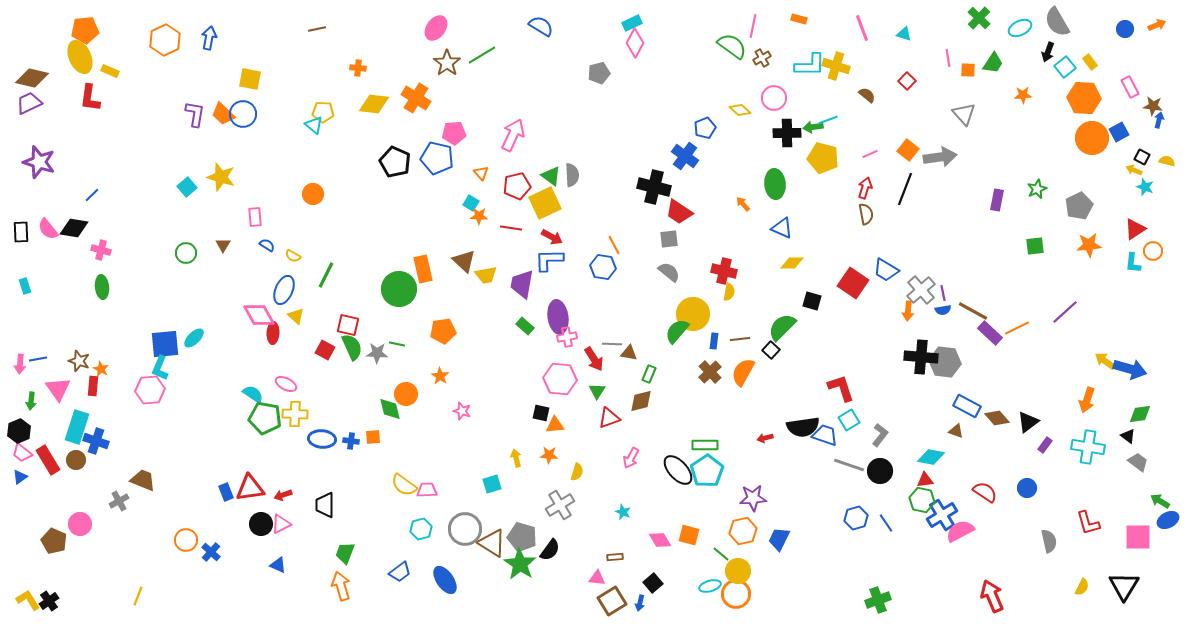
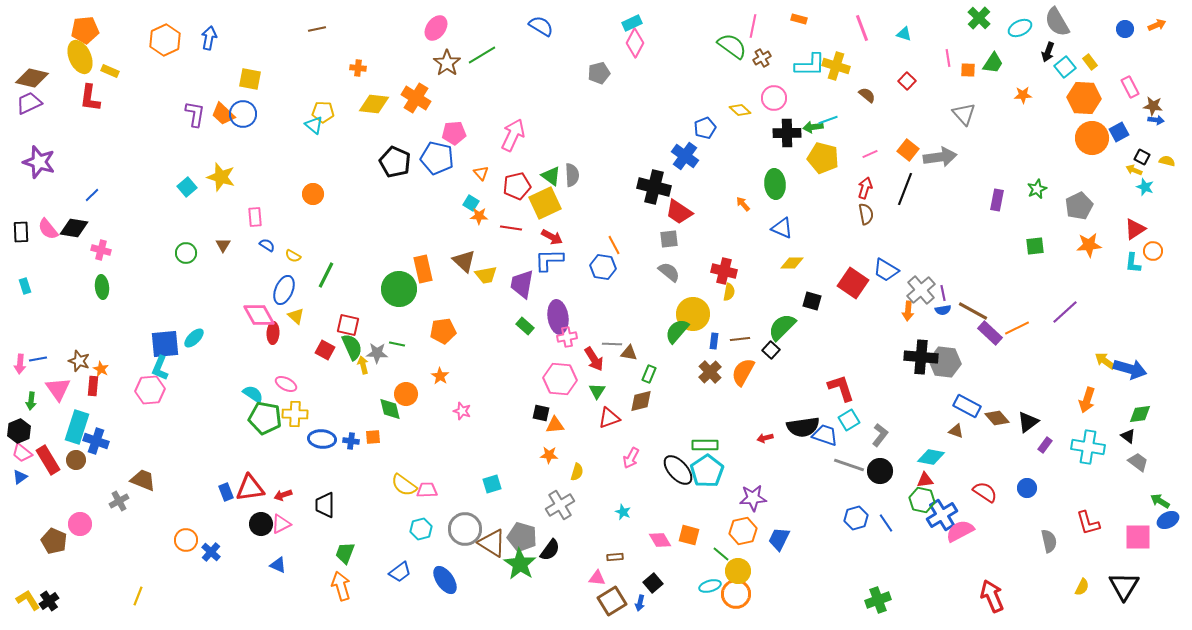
blue arrow at (1159, 120): moved 3 px left; rotated 84 degrees clockwise
yellow arrow at (516, 458): moved 153 px left, 93 px up
